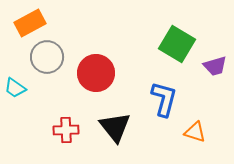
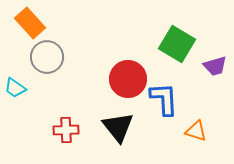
orange rectangle: rotated 76 degrees clockwise
red circle: moved 32 px right, 6 px down
blue L-shape: rotated 18 degrees counterclockwise
black triangle: moved 3 px right
orange triangle: moved 1 px right, 1 px up
